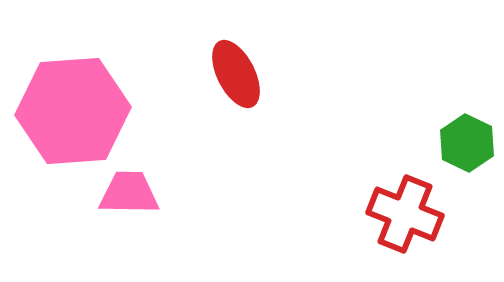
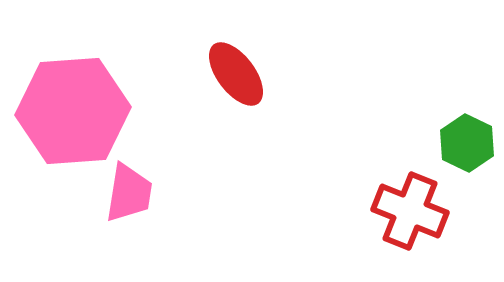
red ellipse: rotated 10 degrees counterclockwise
pink trapezoid: rotated 98 degrees clockwise
red cross: moved 5 px right, 3 px up
